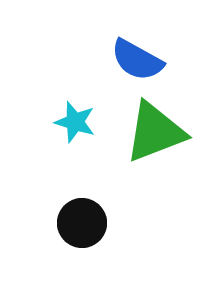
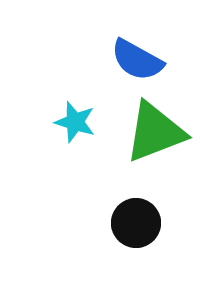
black circle: moved 54 px right
